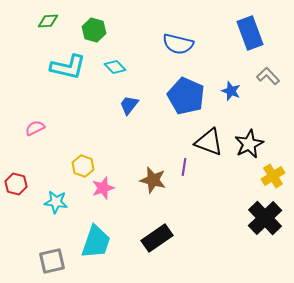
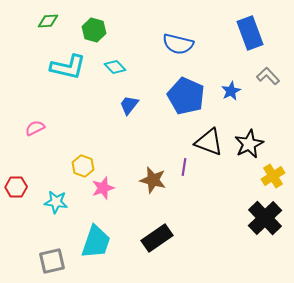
blue star: rotated 24 degrees clockwise
red hexagon: moved 3 px down; rotated 15 degrees counterclockwise
